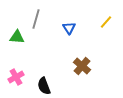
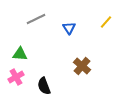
gray line: rotated 48 degrees clockwise
green triangle: moved 3 px right, 17 px down
